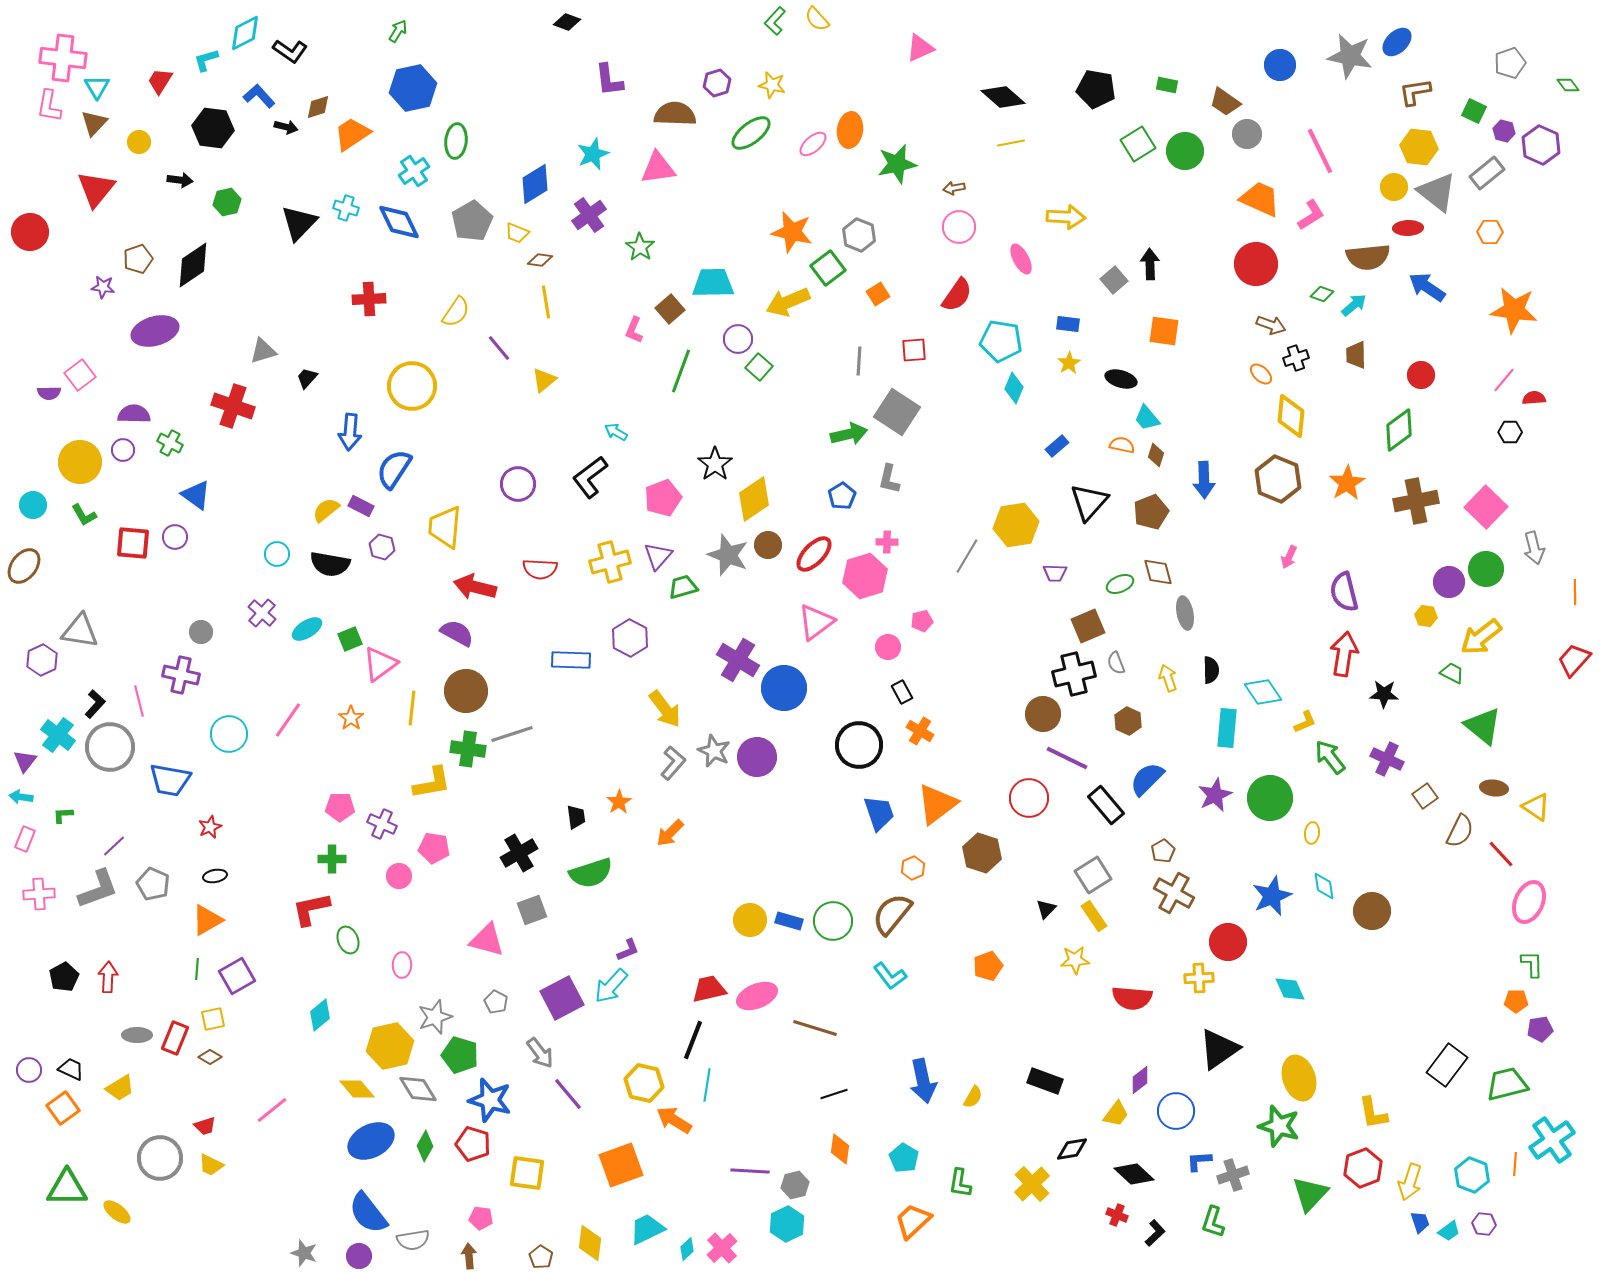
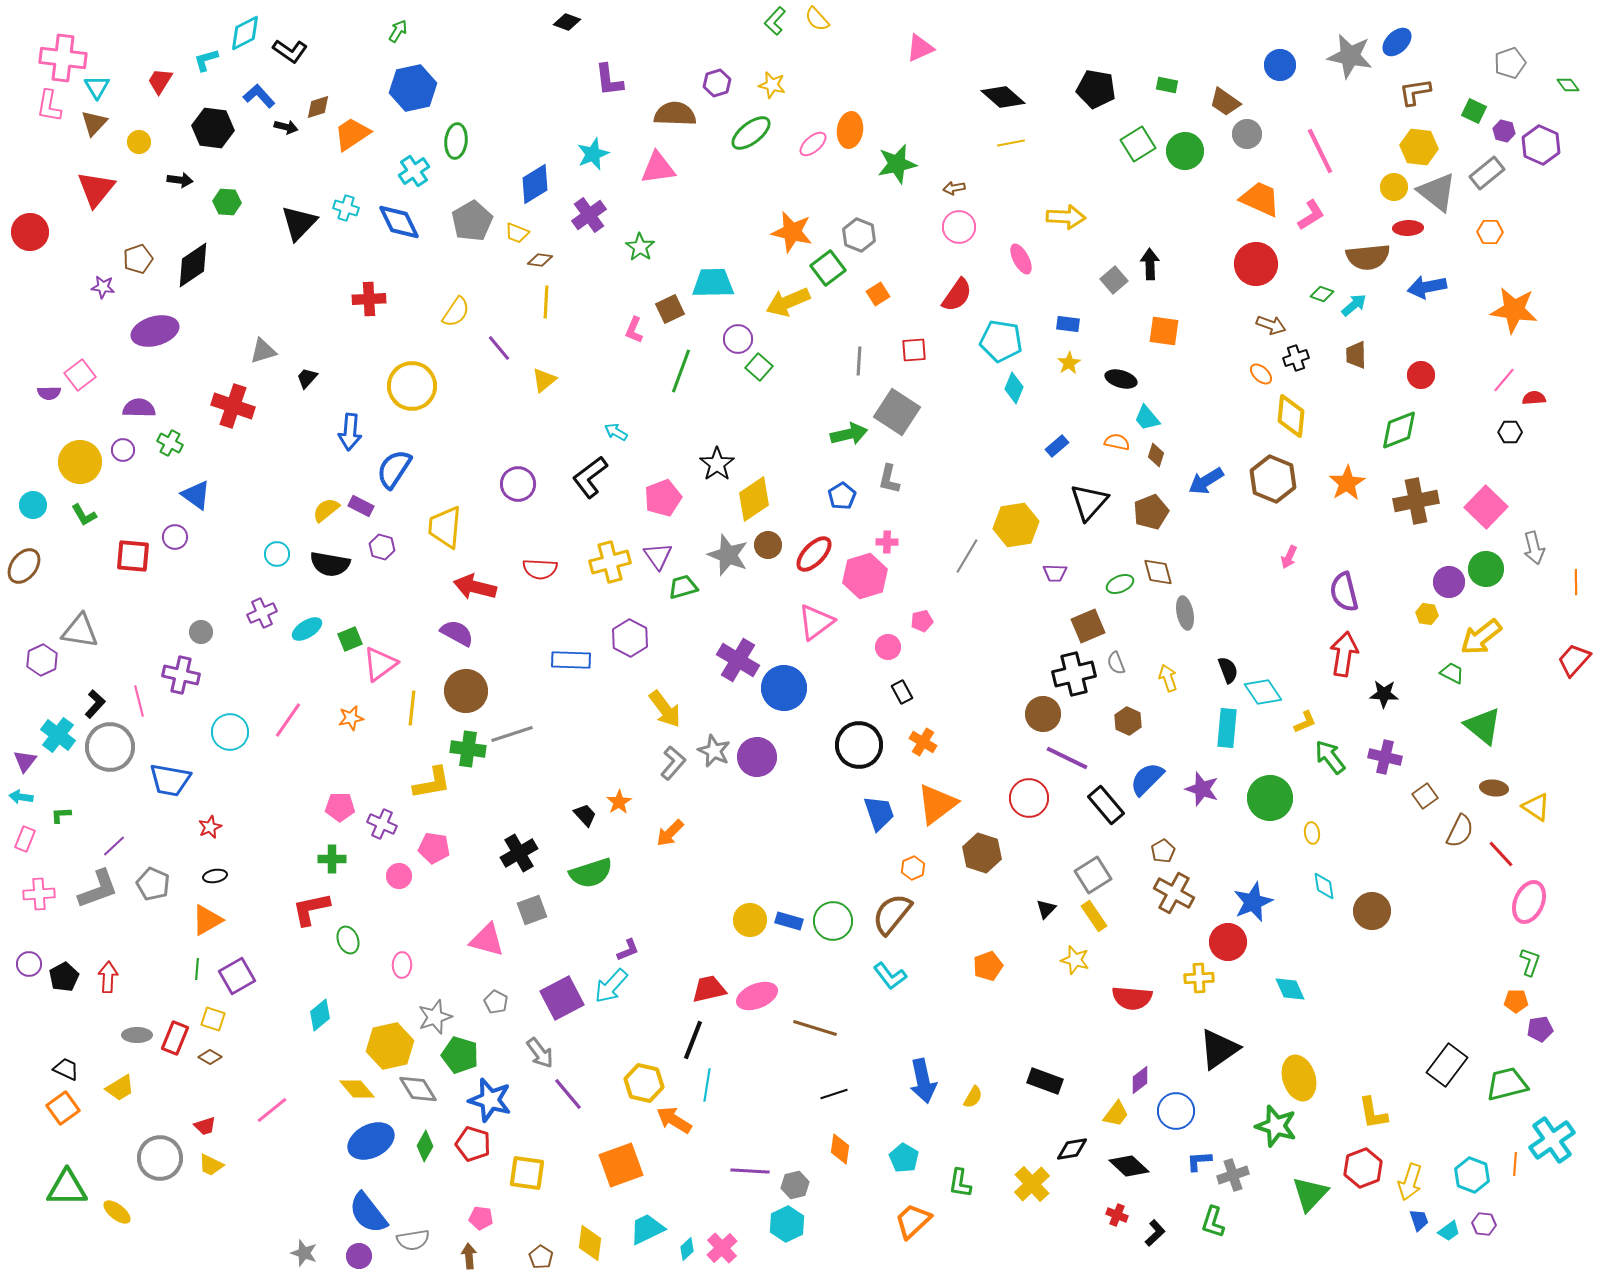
green hexagon at (227, 202): rotated 16 degrees clockwise
blue arrow at (1427, 287): rotated 45 degrees counterclockwise
yellow line at (546, 302): rotated 12 degrees clockwise
brown square at (670, 309): rotated 16 degrees clockwise
purple semicircle at (134, 414): moved 5 px right, 6 px up
green diamond at (1399, 430): rotated 15 degrees clockwise
orange semicircle at (1122, 445): moved 5 px left, 3 px up
black star at (715, 464): moved 2 px right
brown hexagon at (1278, 479): moved 5 px left
blue arrow at (1204, 480): moved 2 px right, 1 px down; rotated 60 degrees clockwise
red square at (133, 543): moved 13 px down
purple triangle at (658, 556): rotated 16 degrees counterclockwise
orange line at (1575, 592): moved 1 px right, 10 px up
purple cross at (262, 613): rotated 24 degrees clockwise
yellow hexagon at (1426, 616): moved 1 px right, 2 px up
black semicircle at (1211, 670): moved 17 px right; rotated 20 degrees counterclockwise
orange star at (351, 718): rotated 25 degrees clockwise
orange cross at (920, 731): moved 3 px right, 11 px down
cyan circle at (229, 734): moved 1 px right, 2 px up
purple cross at (1387, 759): moved 2 px left, 2 px up; rotated 12 degrees counterclockwise
purple star at (1215, 795): moved 13 px left, 6 px up; rotated 28 degrees counterclockwise
green L-shape at (63, 815): moved 2 px left
black trapezoid at (576, 817): moved 9 px right, 2 px up; rotated 35 degrees counterclockwise
yellow ellipse at (1312, 833): rotated 15 degrees counterclockwise
blue star at (1272, 896): moved 19 px left, 6 px down
yellow star at (1075, 960): rotated 20 degrees clockwise
green L-shape at (1532, 964): moved 2 px left, 2 px up; rotated 20 degrees clockwise
yellow square at (213, 1019): rotated 30 degrees clockwise
black trapezoid at (71, 1069): moved 5 px left
purple circle at (29, 1070): moved 106 px up
green star at (1279, 1126): moved 3 px left
black diamond at (1134, 1174): moved 5 px left, 8 px up
blue trapezoid at (1420, 1222): moved 1 px left, 2 px up
